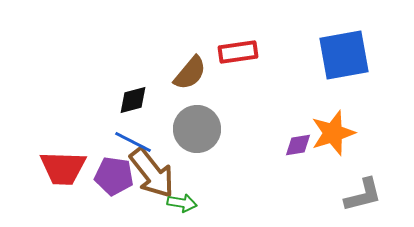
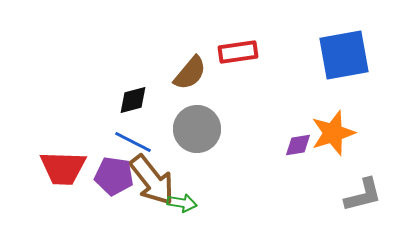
brown arrow: moved 7 px down
